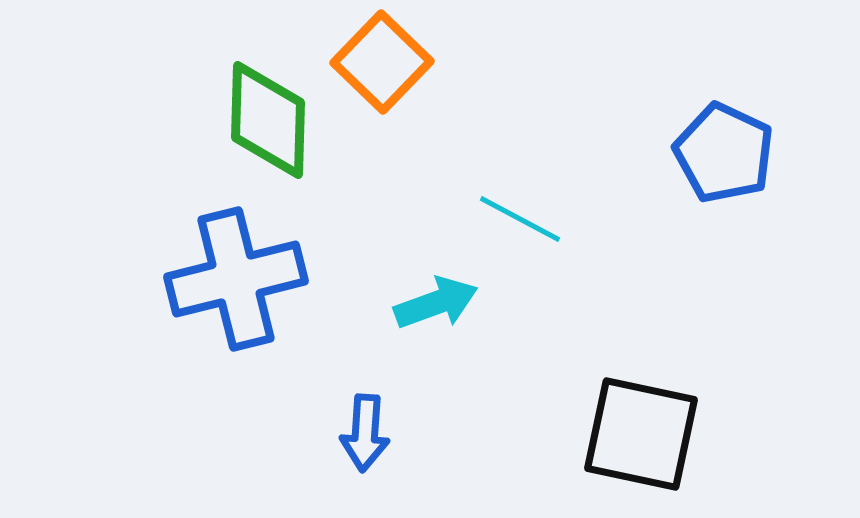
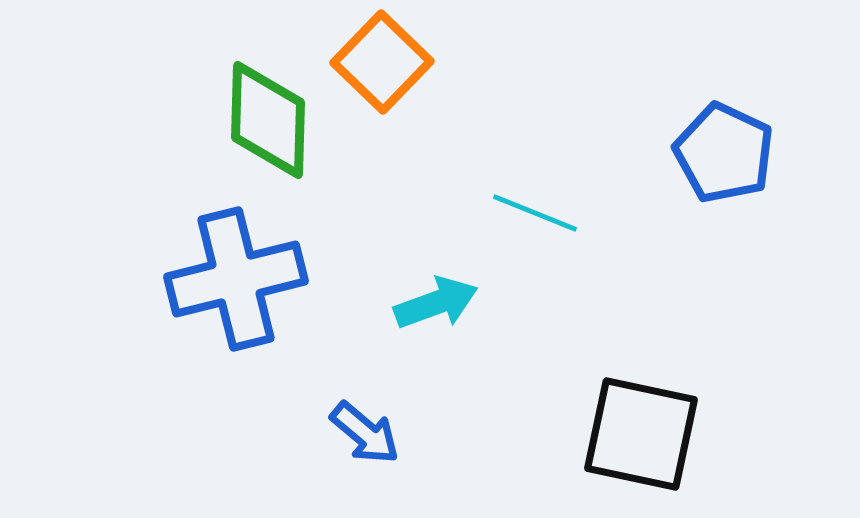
cyan line: moved 15 px right, 6 px up; rotated 6 degrees counterclockwise
blue arrow: rotated 54 degrees counterclockwise
